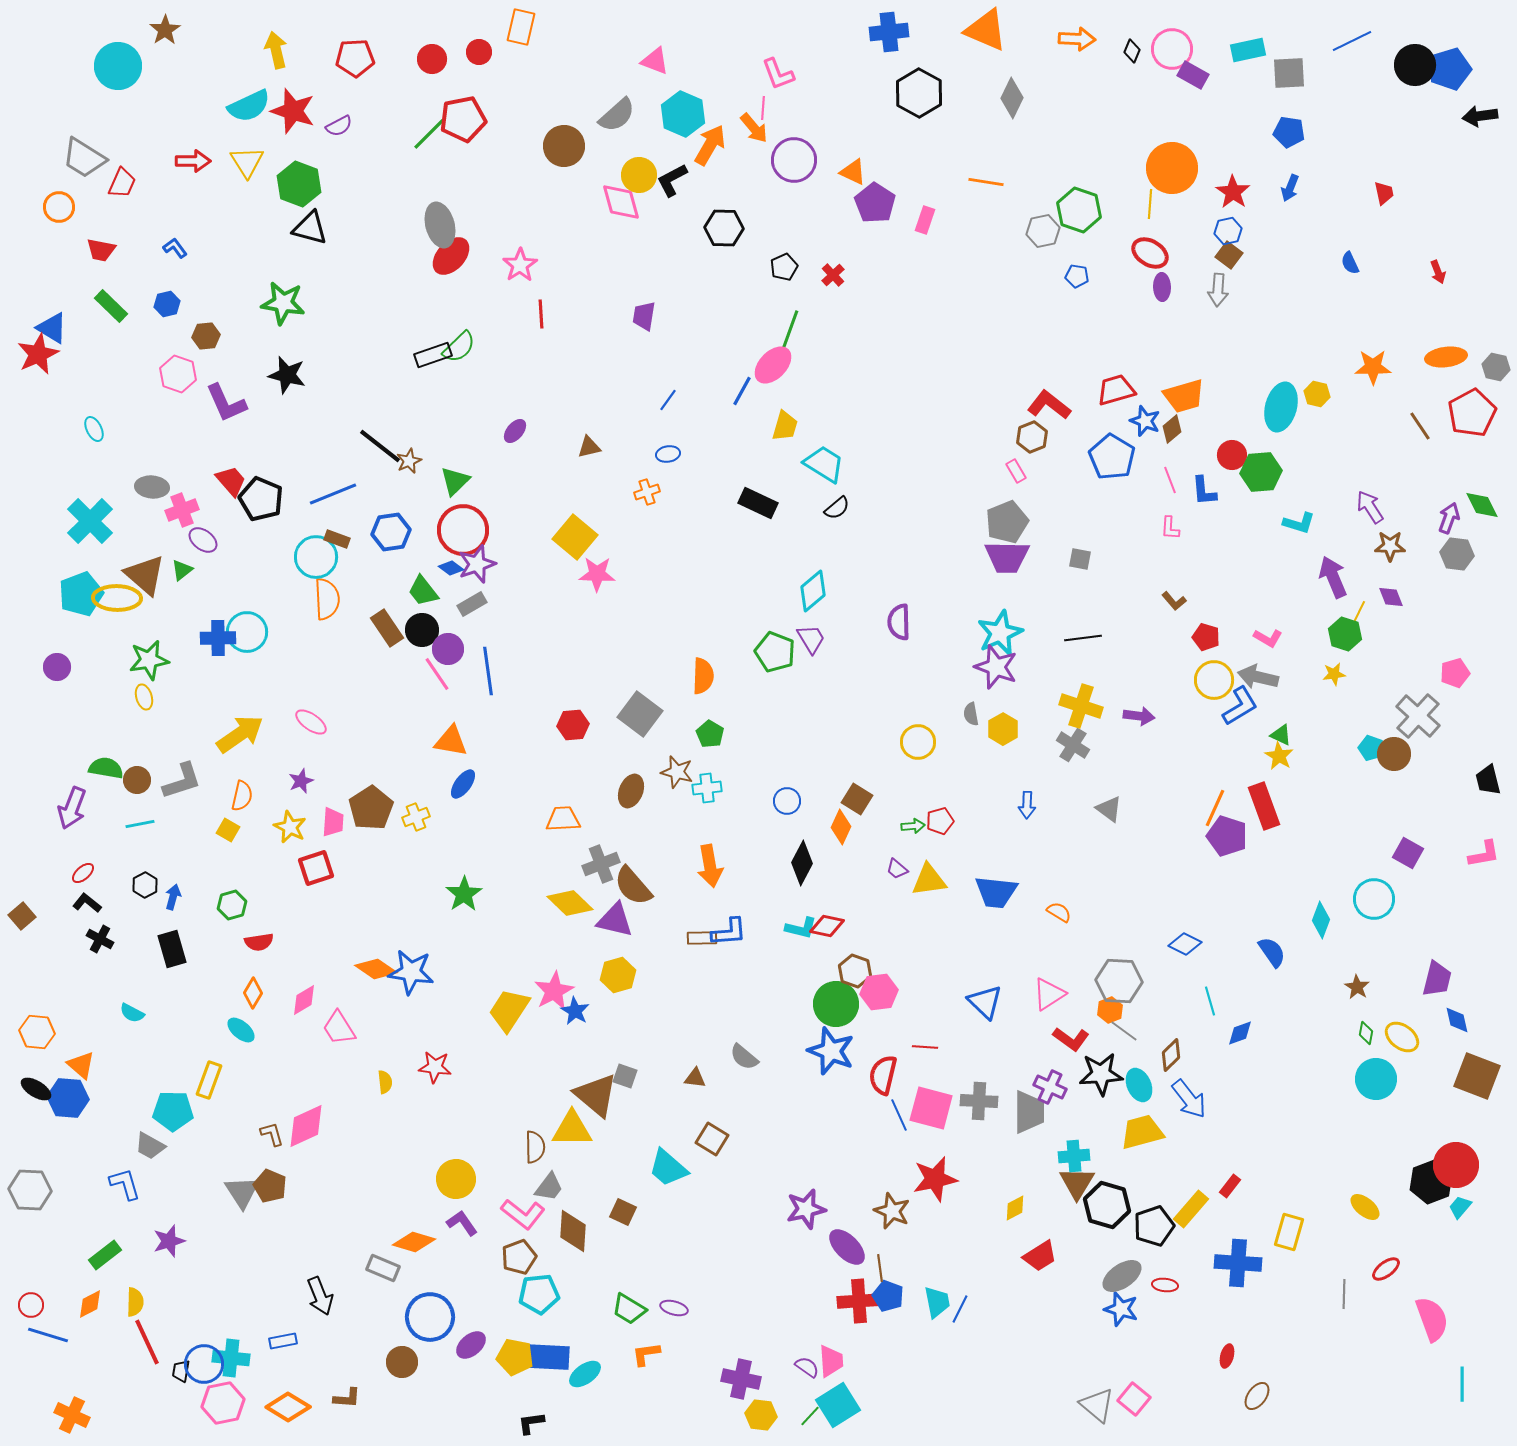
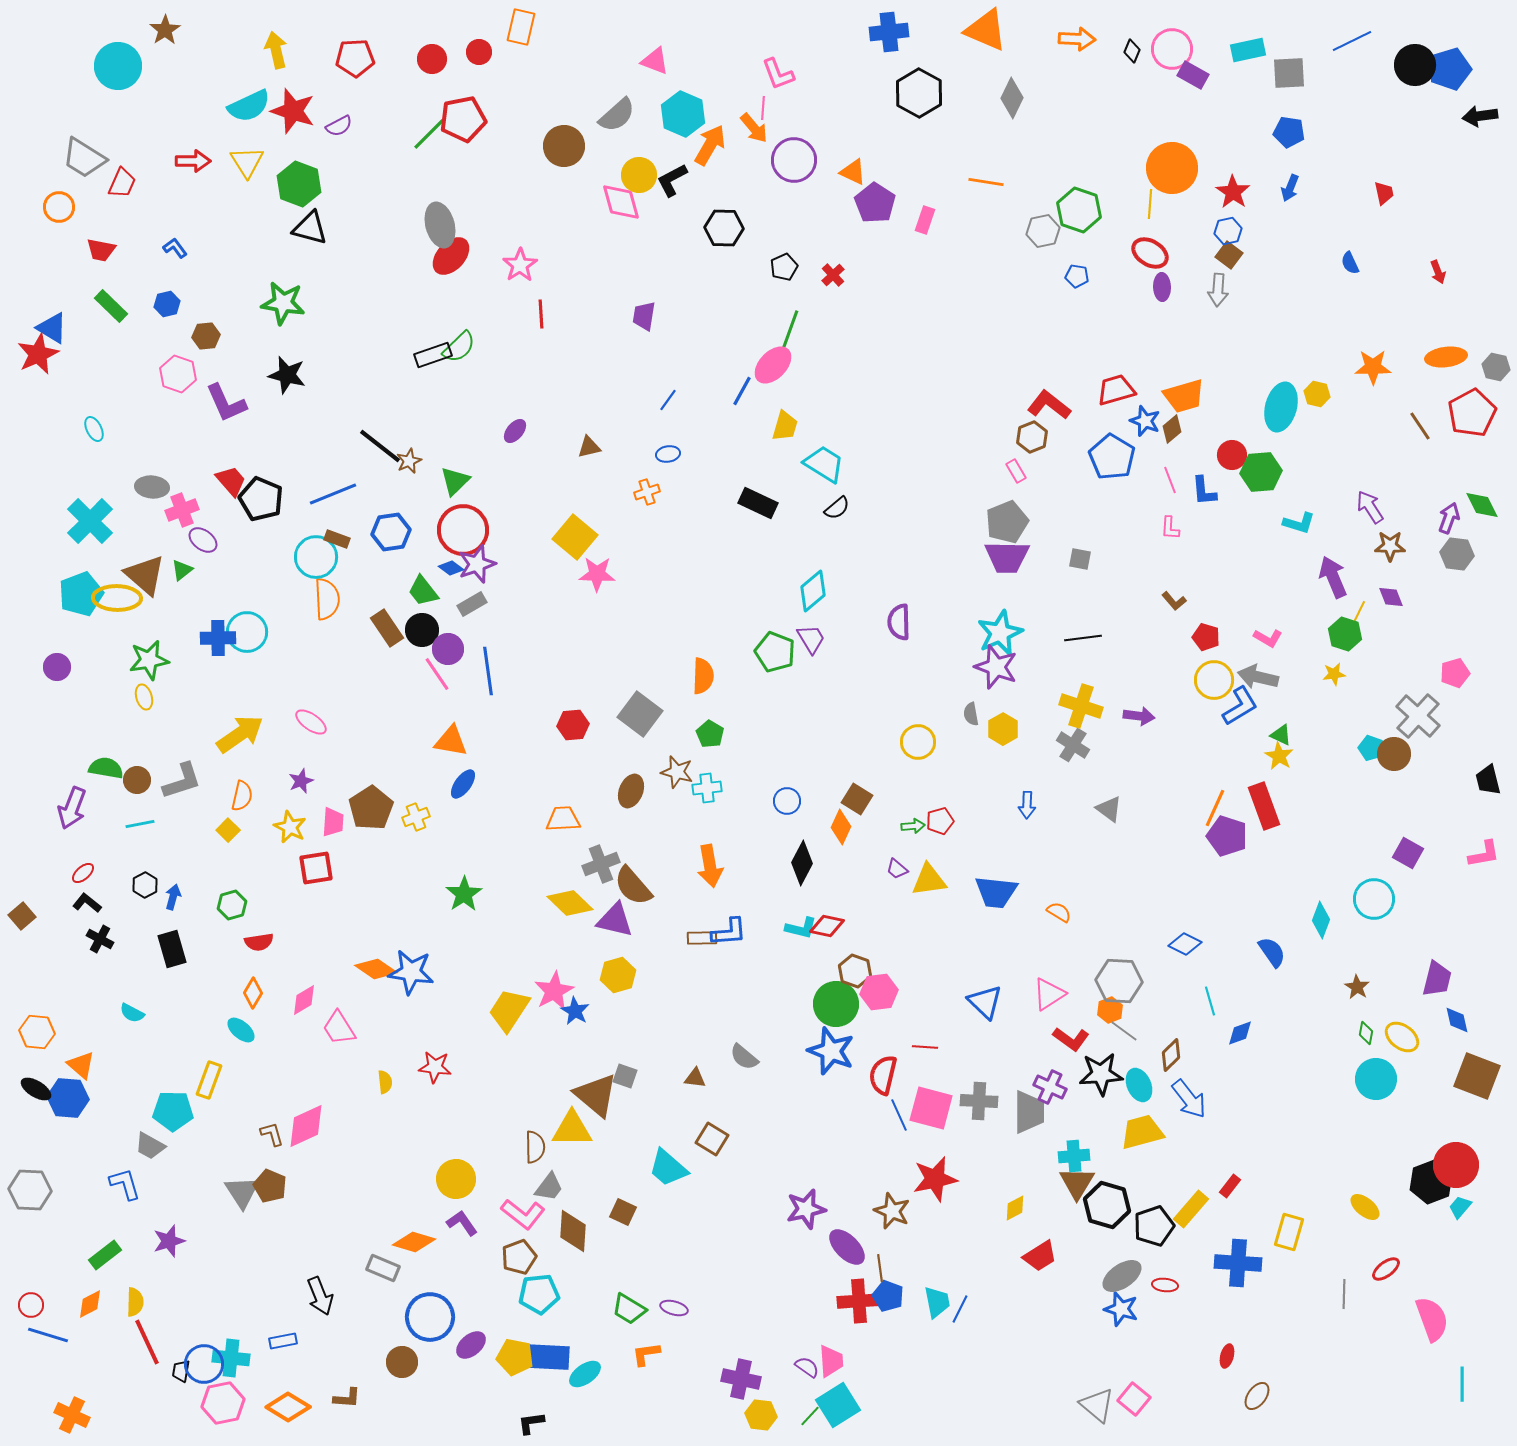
yellow square at (228, 830): rotated 15 degrees clockwise
red square at (316, 868): rotated 9 degrees clockwise
